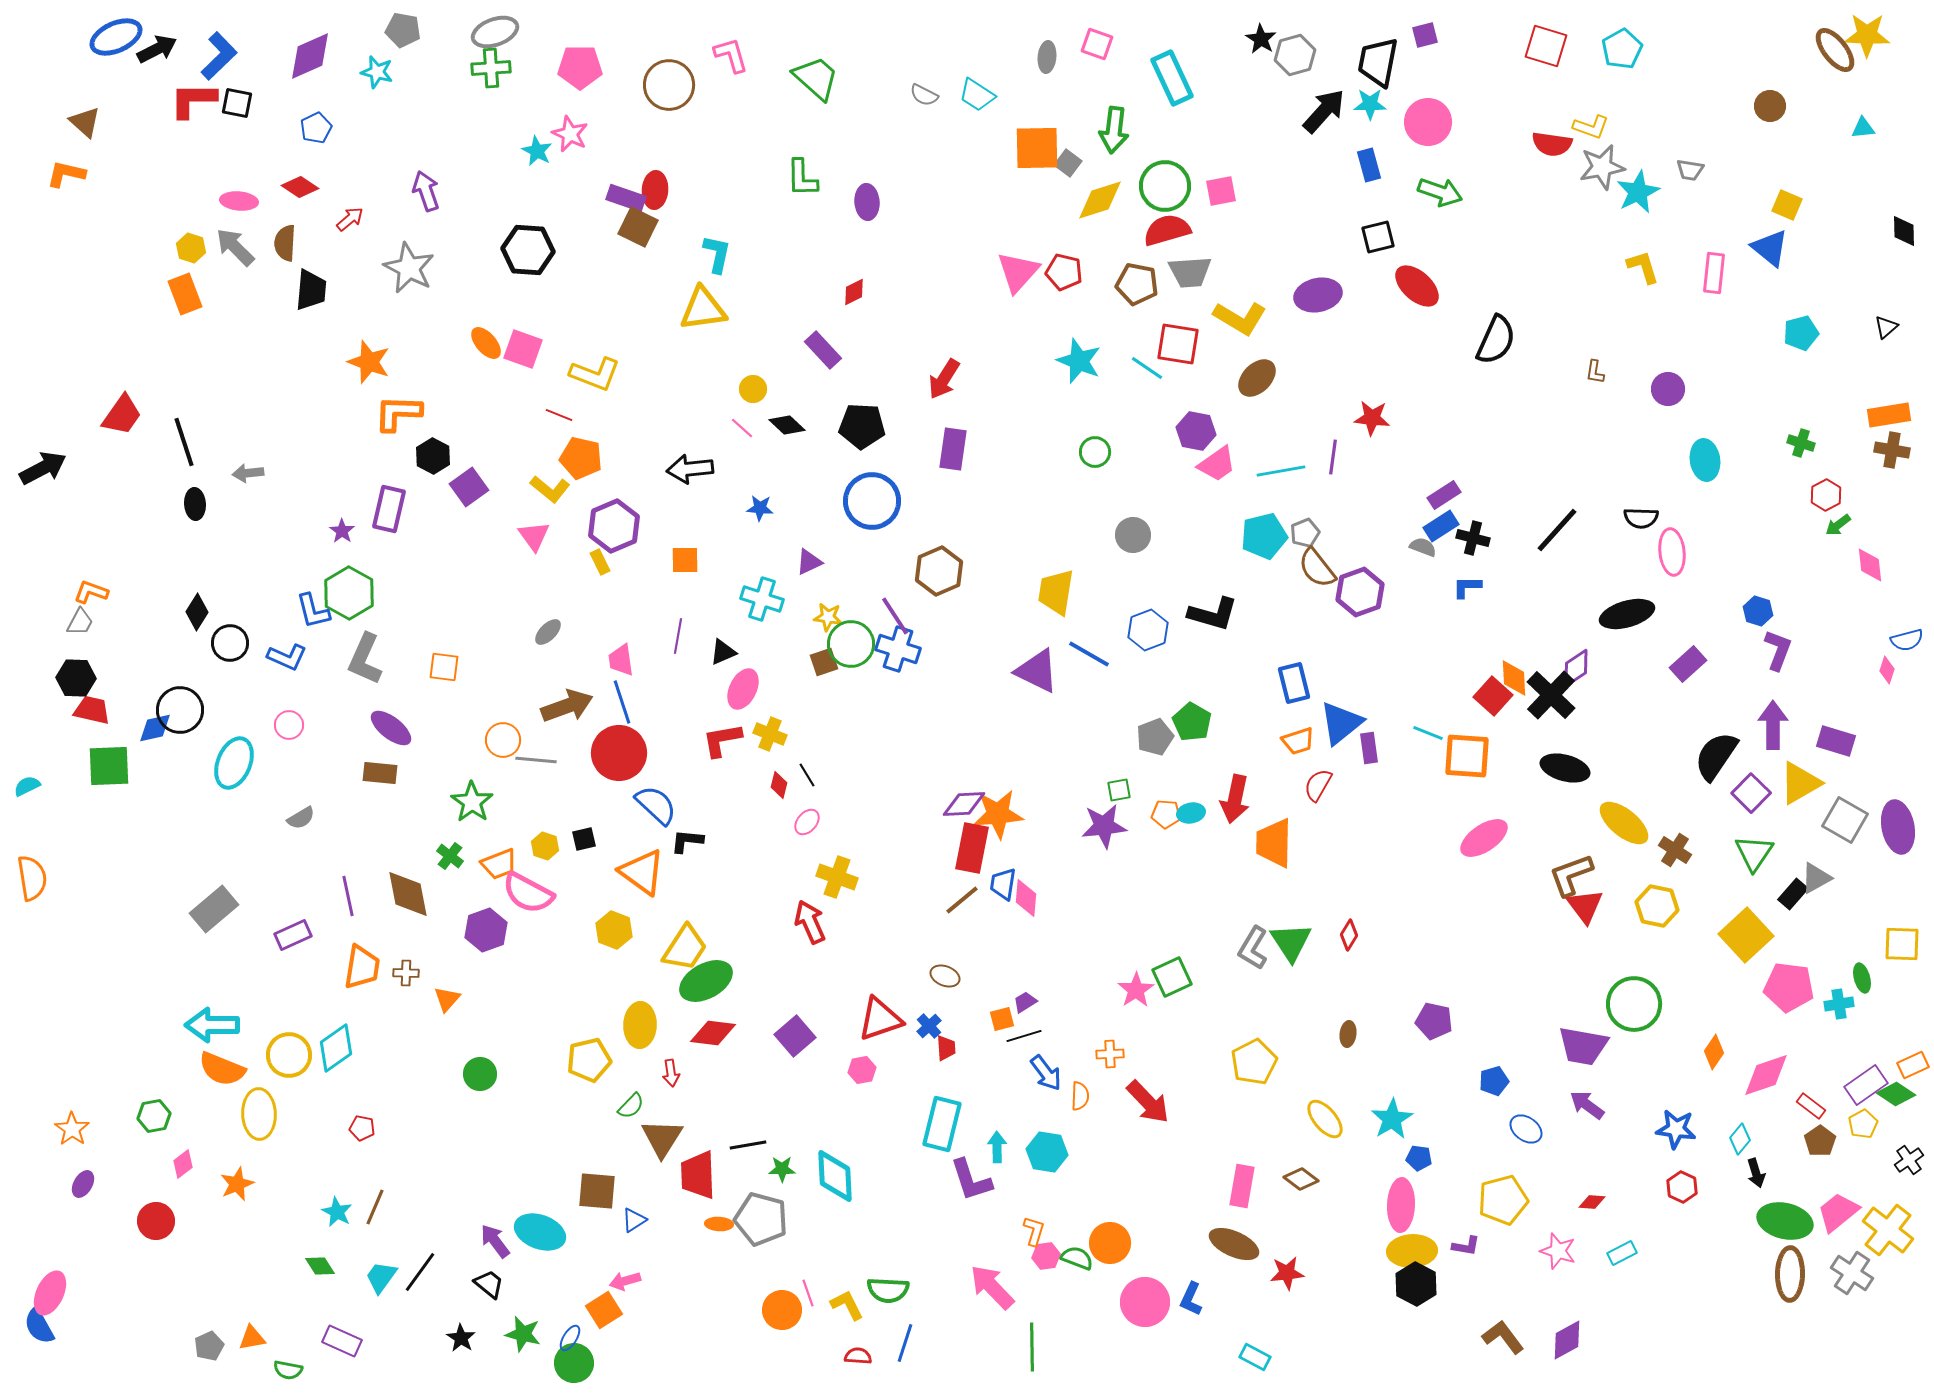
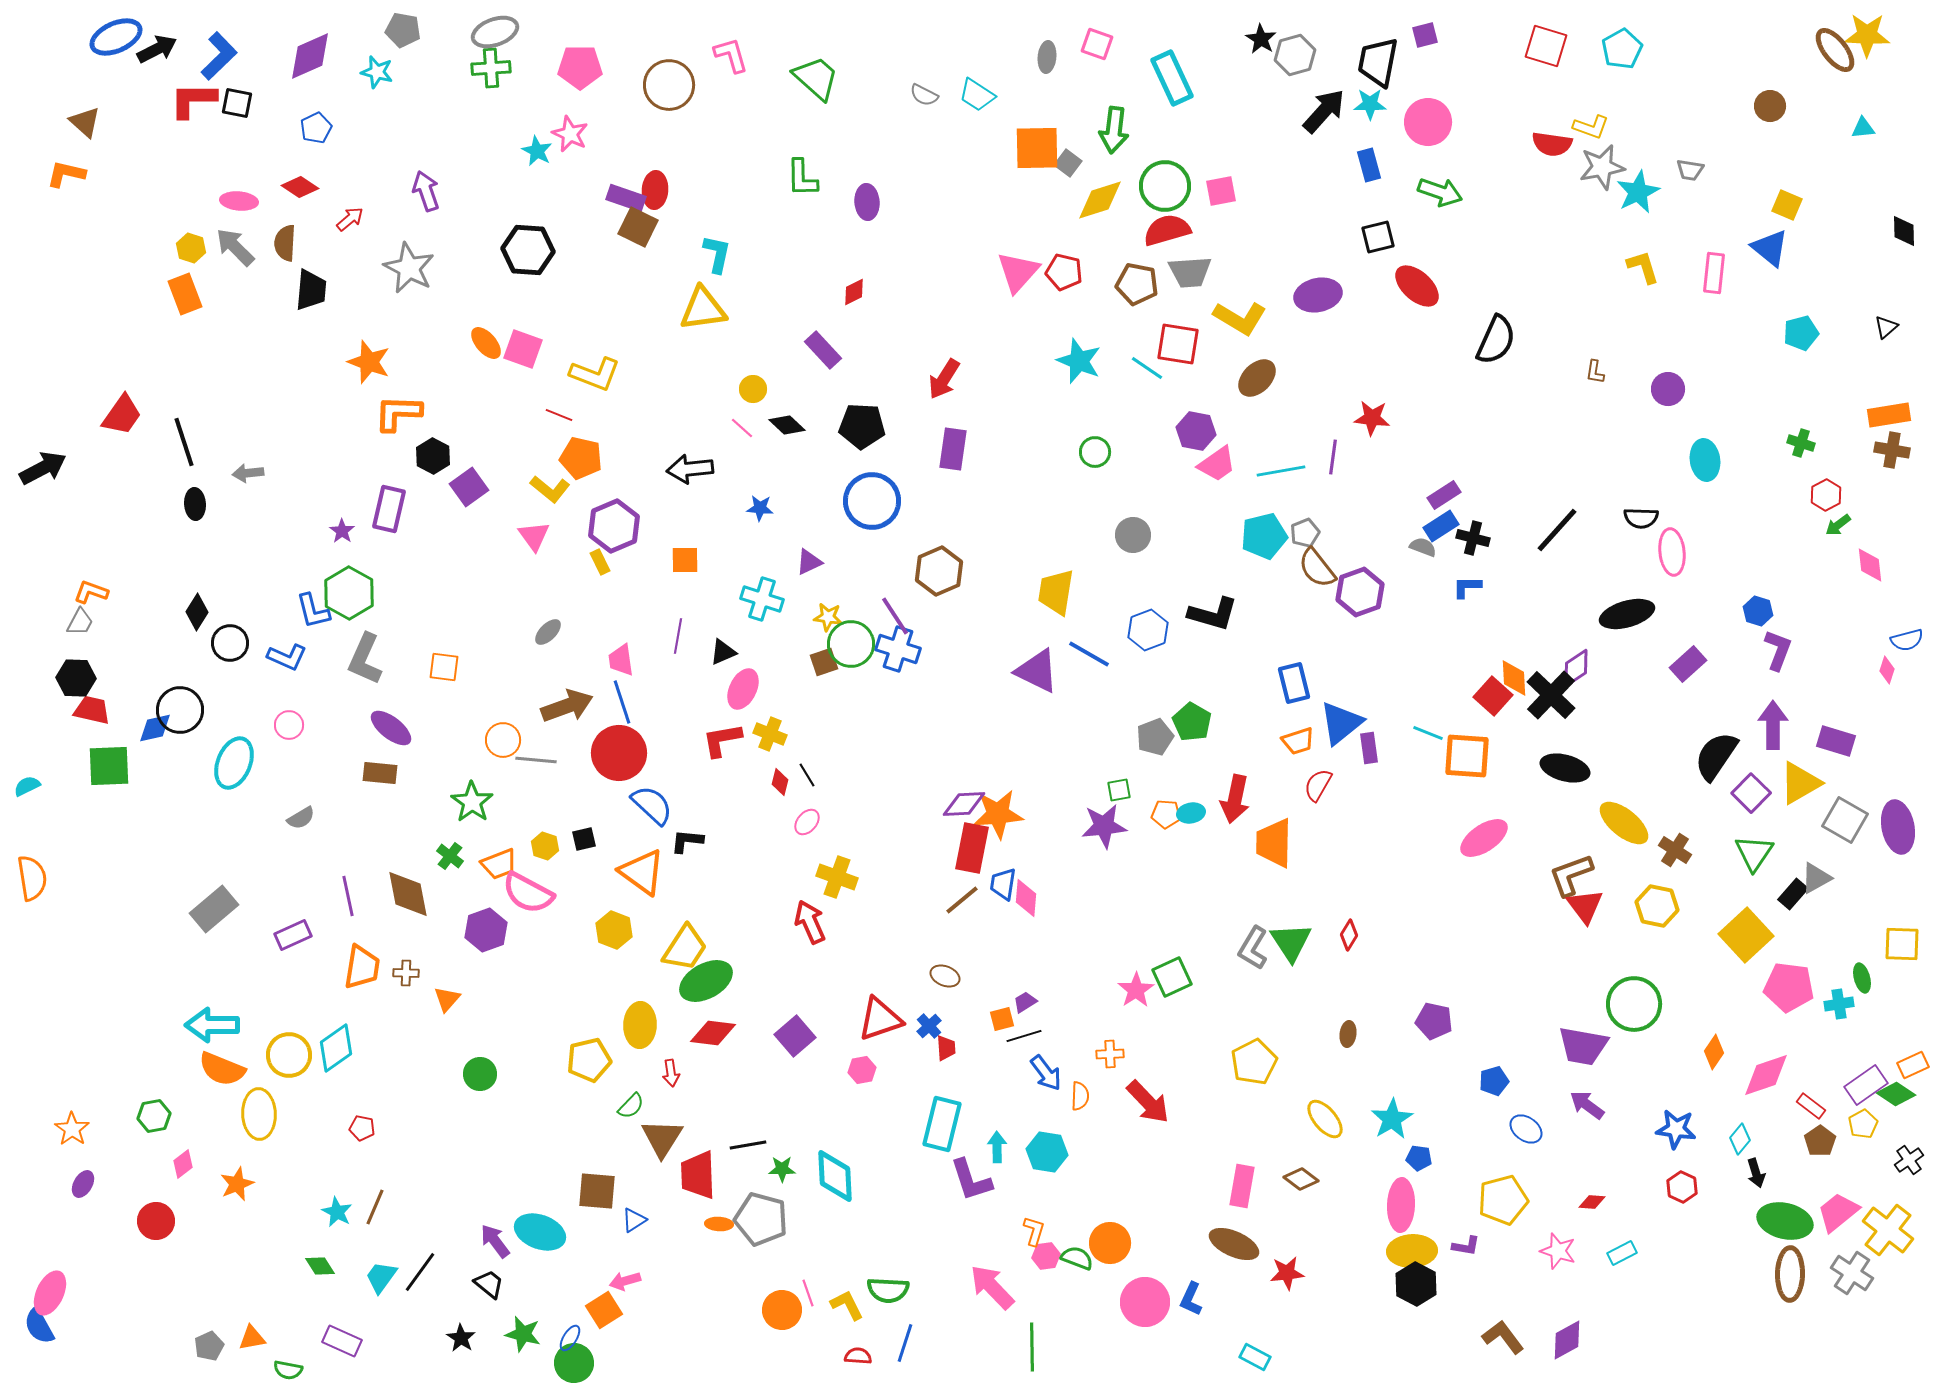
red diamond at (779, 785): moved 1 px right, 3 px up
blue semicircle at (656, 805): moved 4 px left
